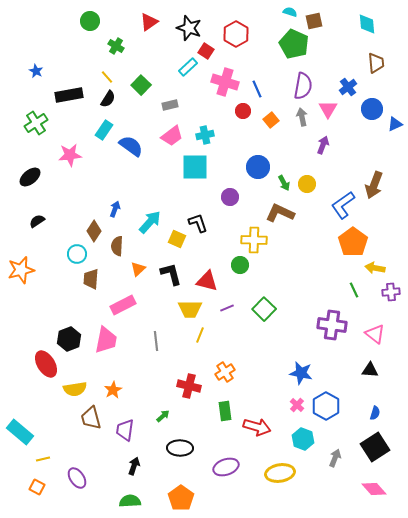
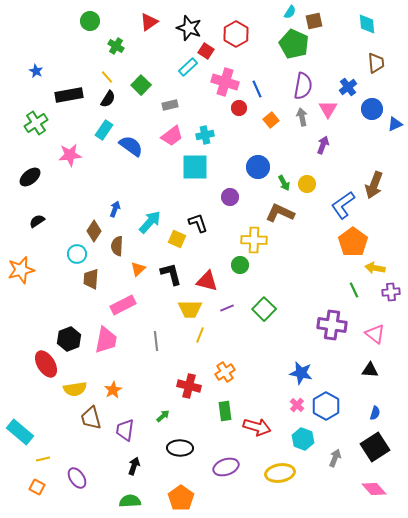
cyan semicircle at (290, 12): rotated 104 degrees clockwise
red circle at (243, 111): moved 4 px left, 3 px up
